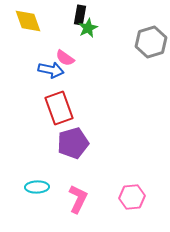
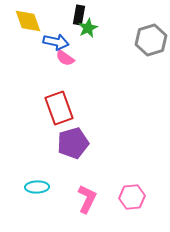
black rectangle: moved 1 px left
gray hexagon: moved 2 px up
blue arrow: moved 5 px right, 28 px up
pink L-shape: moved 9 px right
